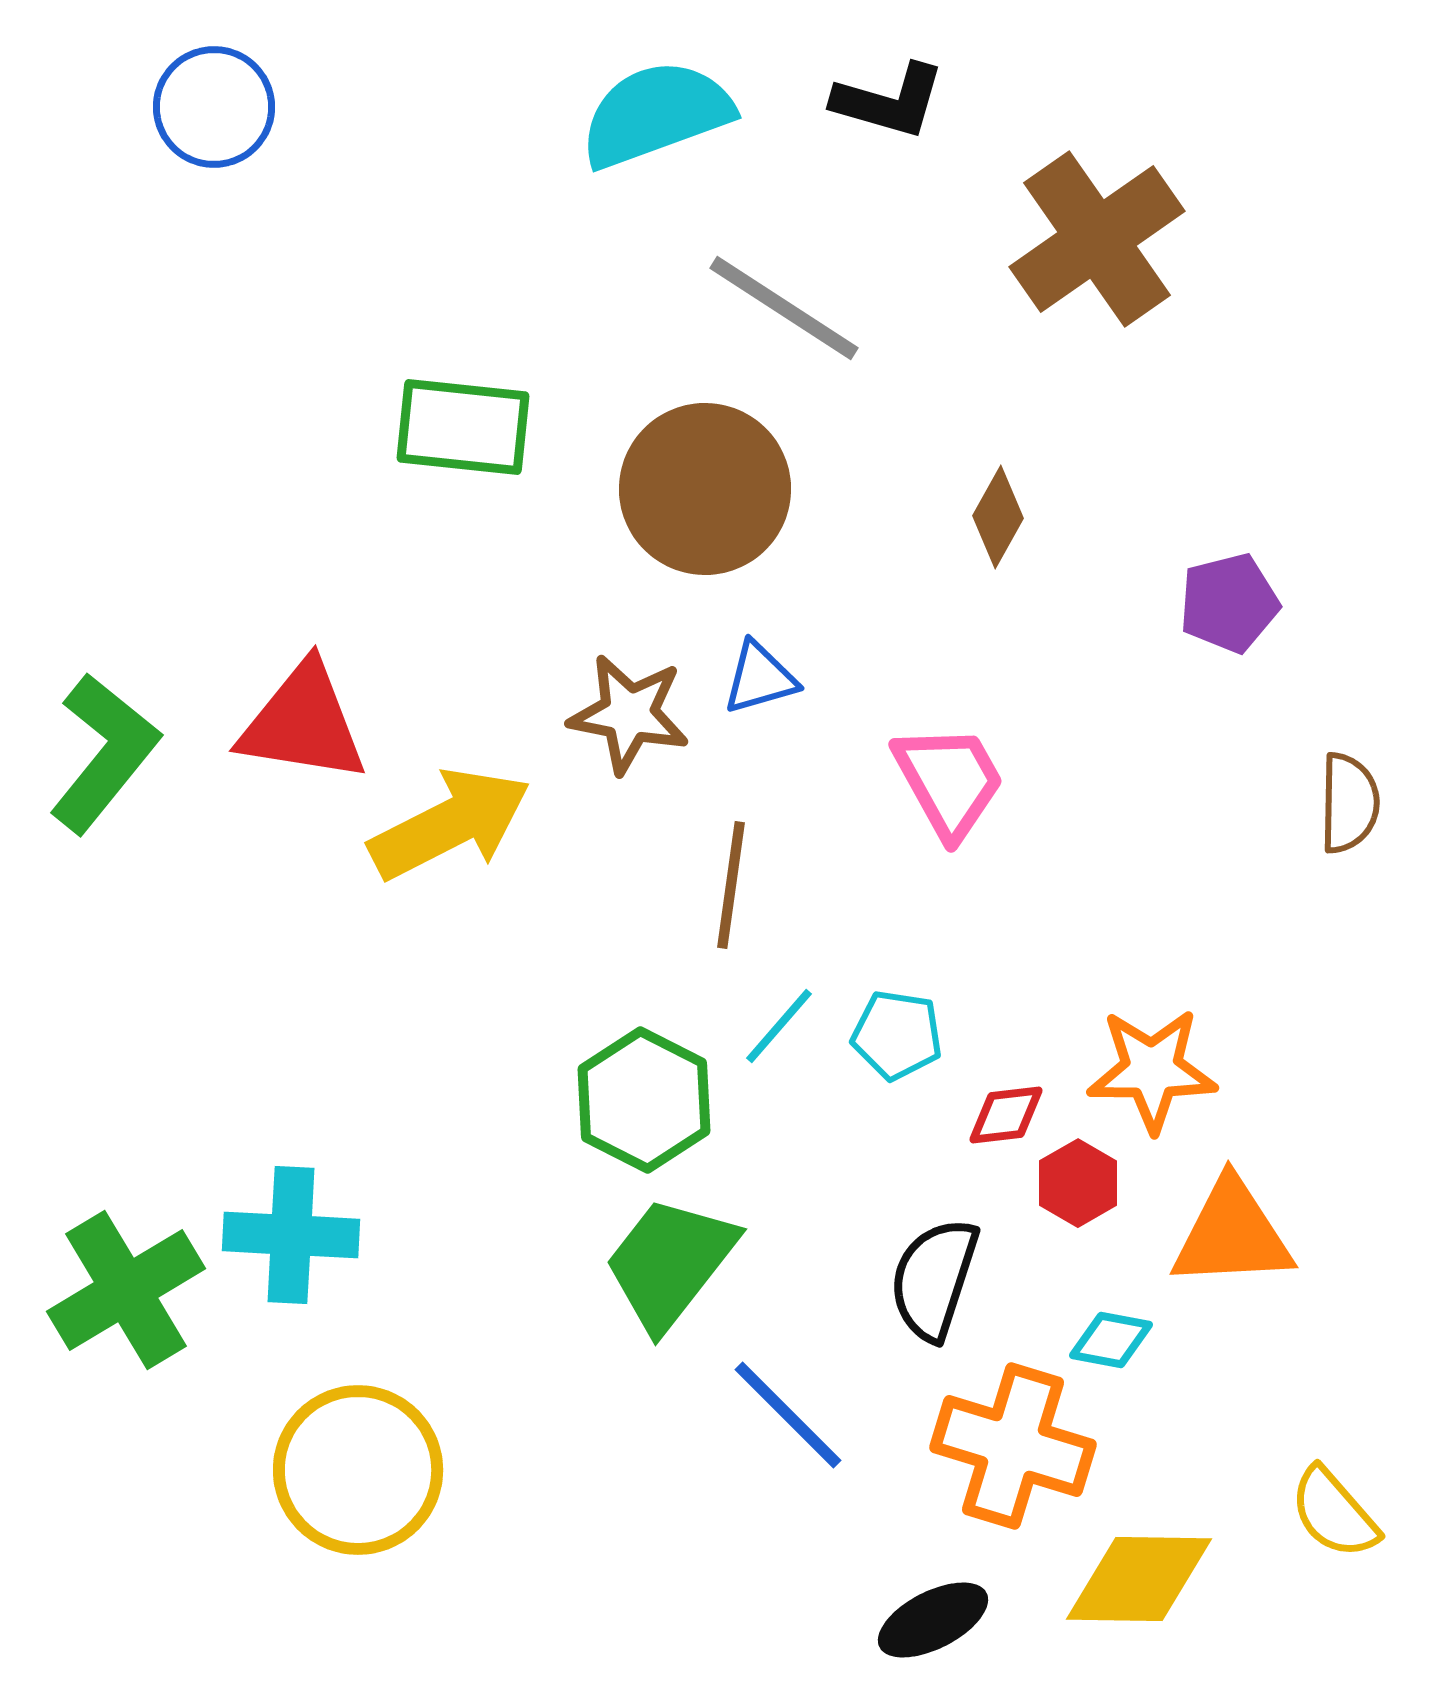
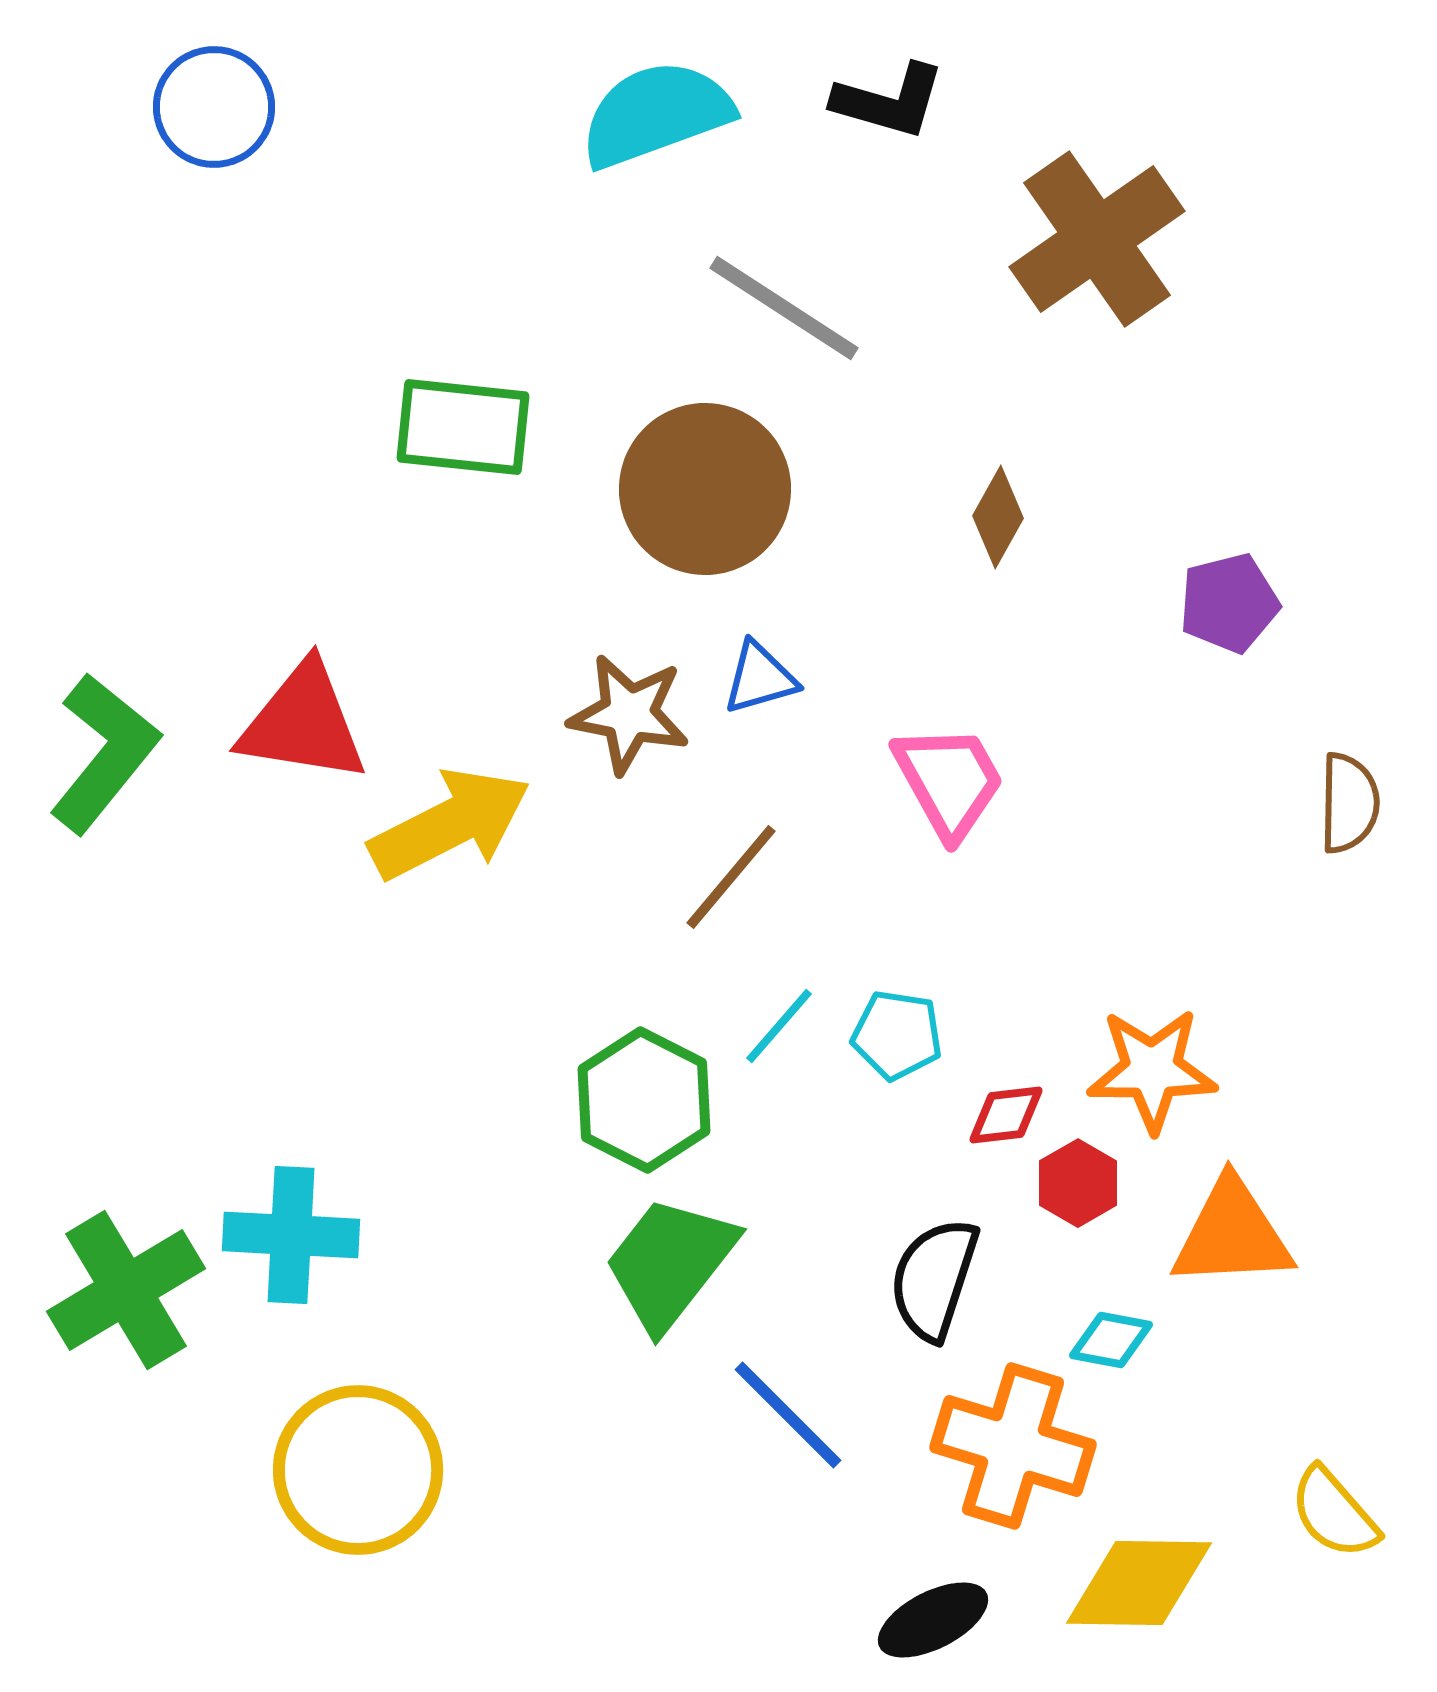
brown line: moved 8 px up; rotated 32 degrees clockwise
yellow diamond: moved 4 px down
